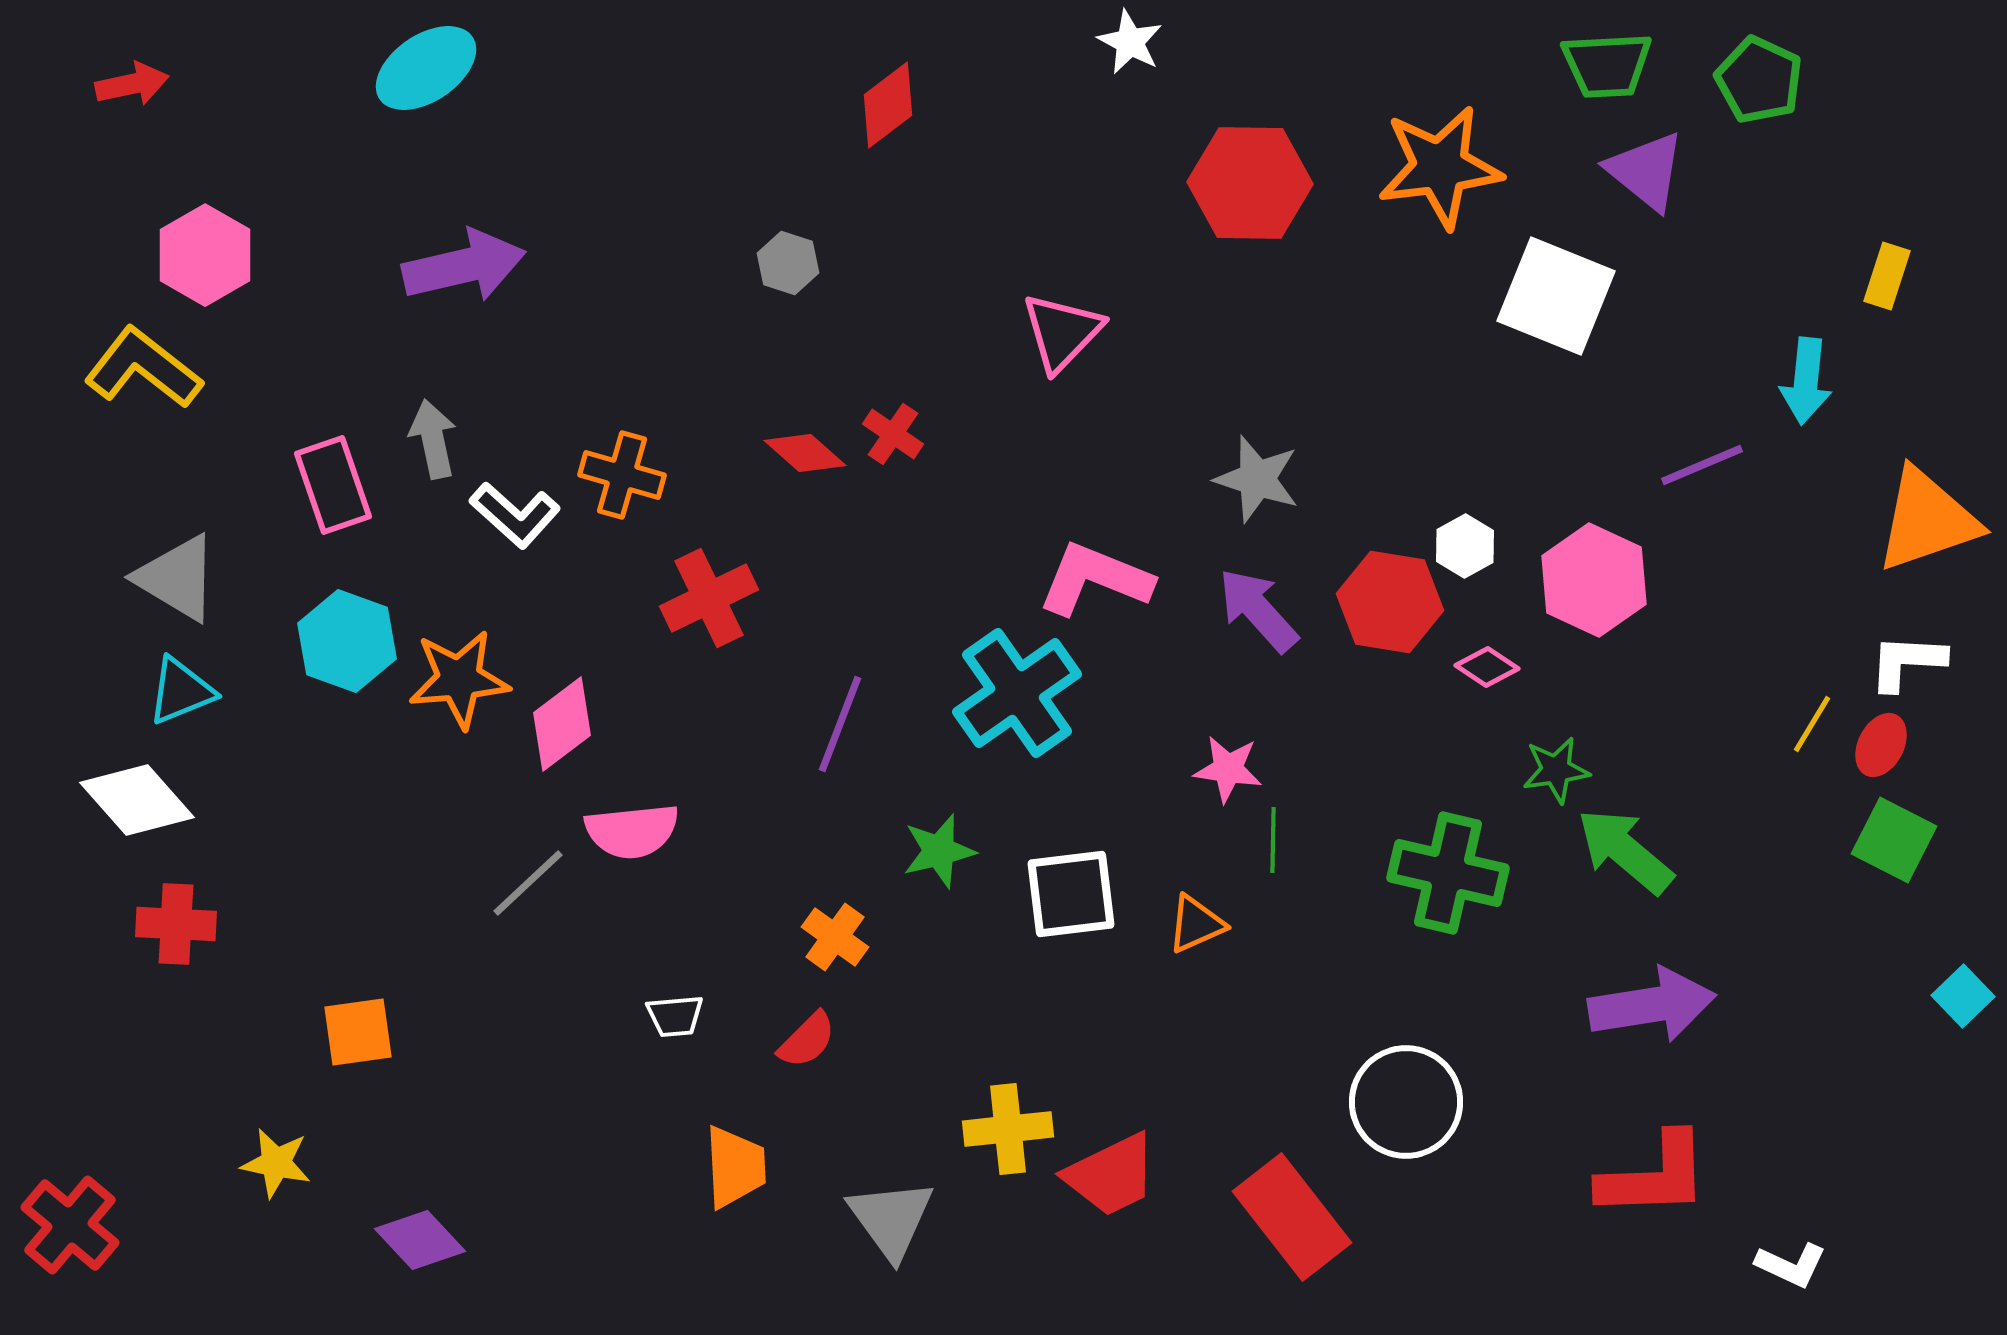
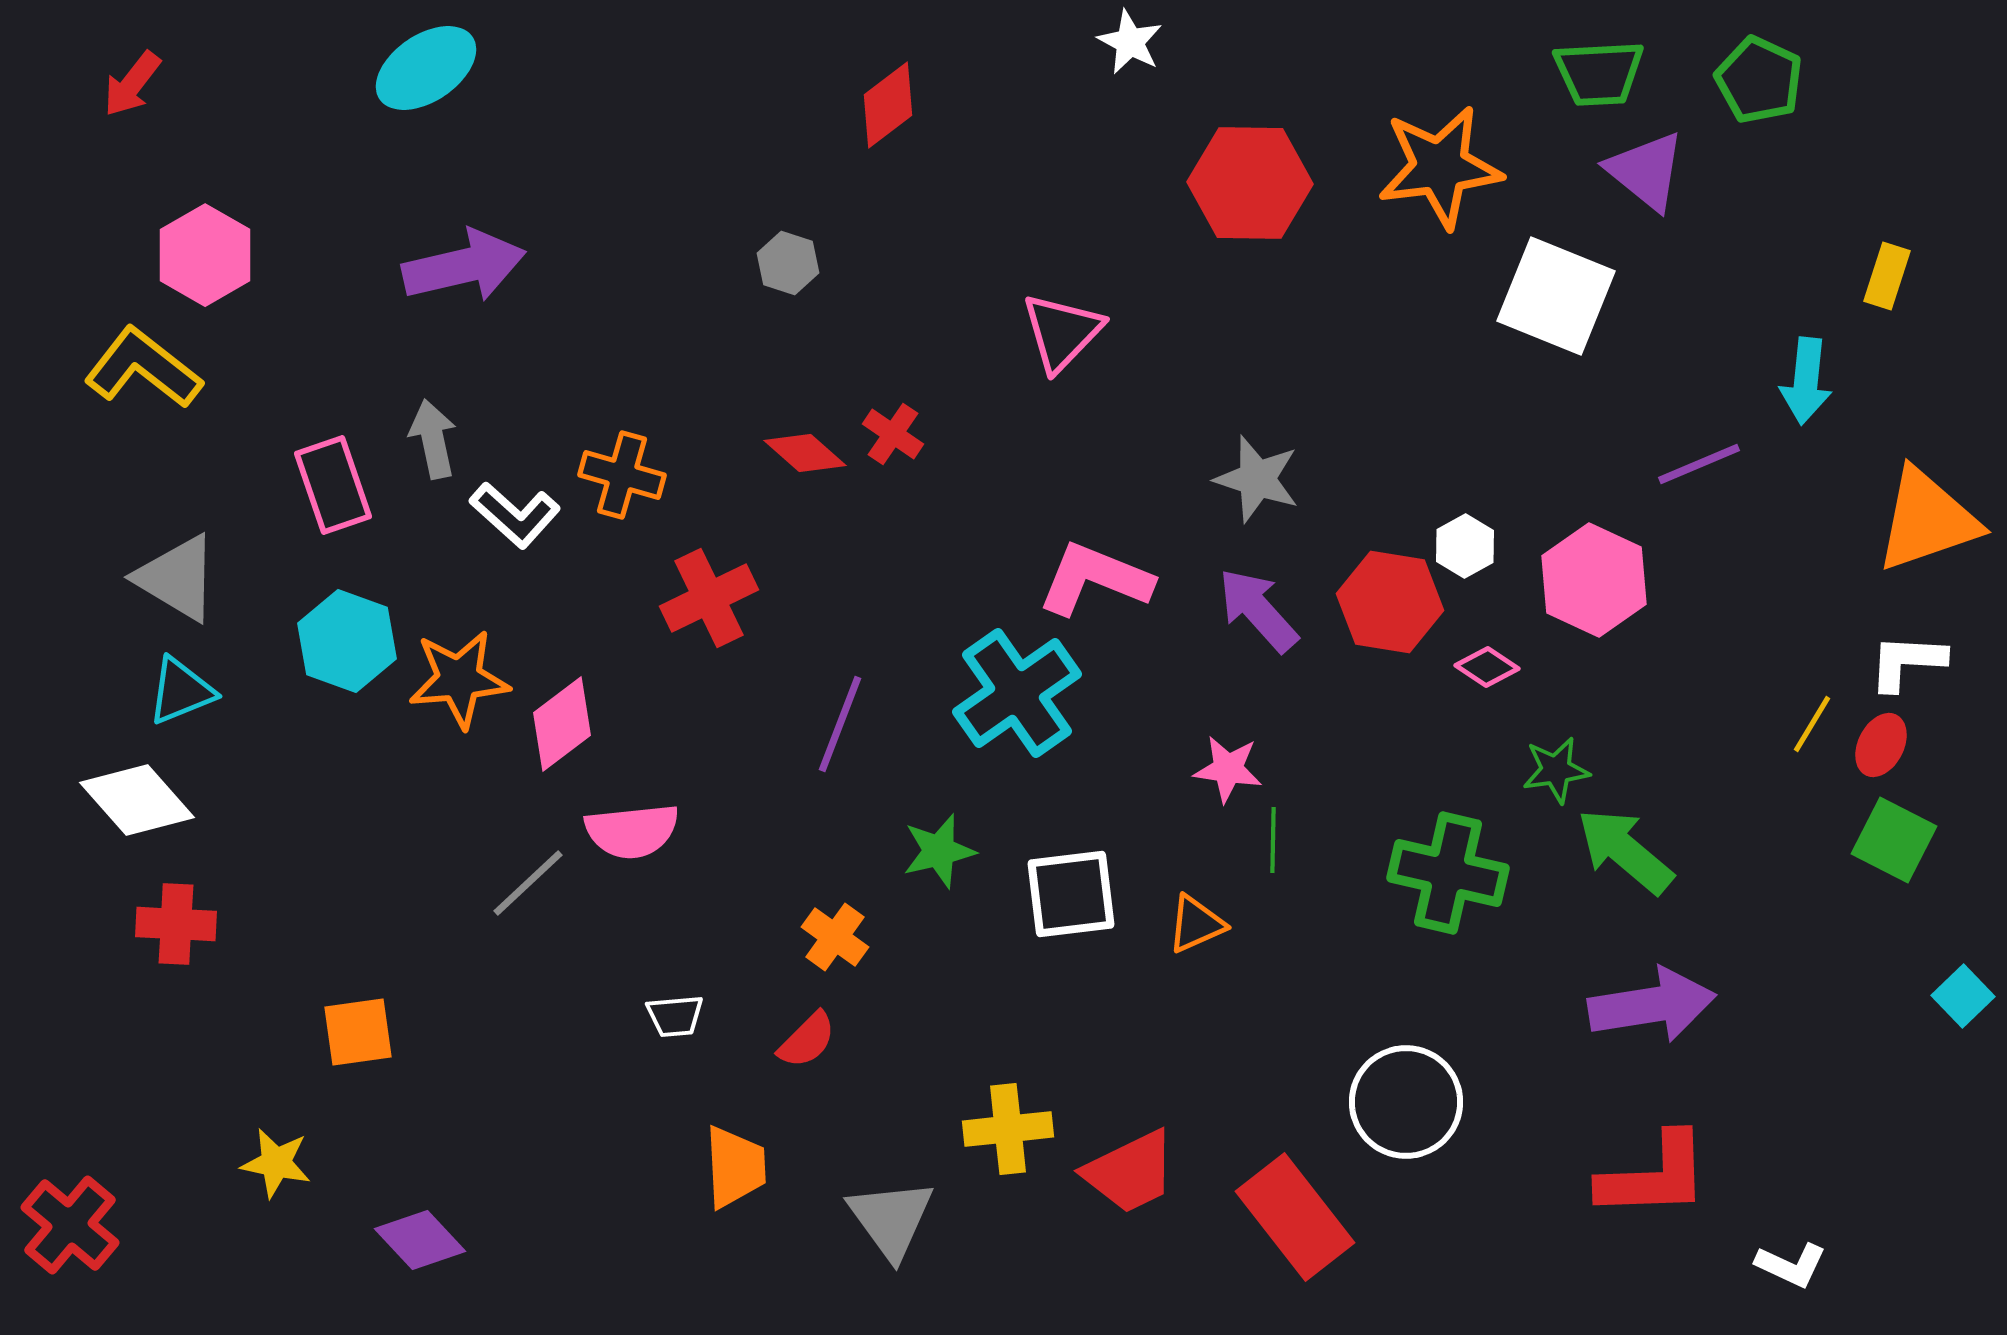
green trapezoid at (1607, 65): moved 8 px left, 8 px down
red arrow at (132, 84): rotated 140 degrees clockwise
purple line at (1702, 465): moved 3 px left, 1 px up
red trapezoid at (1111, 1175): moved 19 px right, 3 px up
red rectangle at (1292, 1217): moved 3 px right
